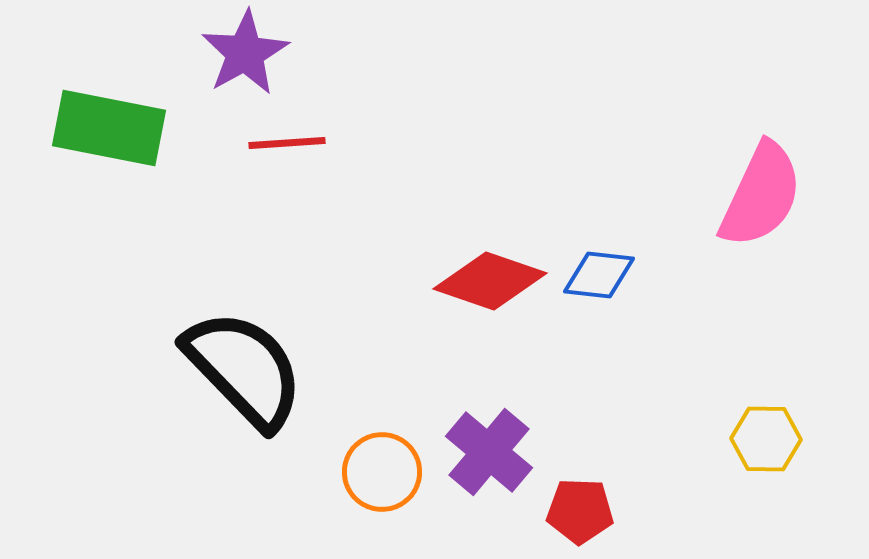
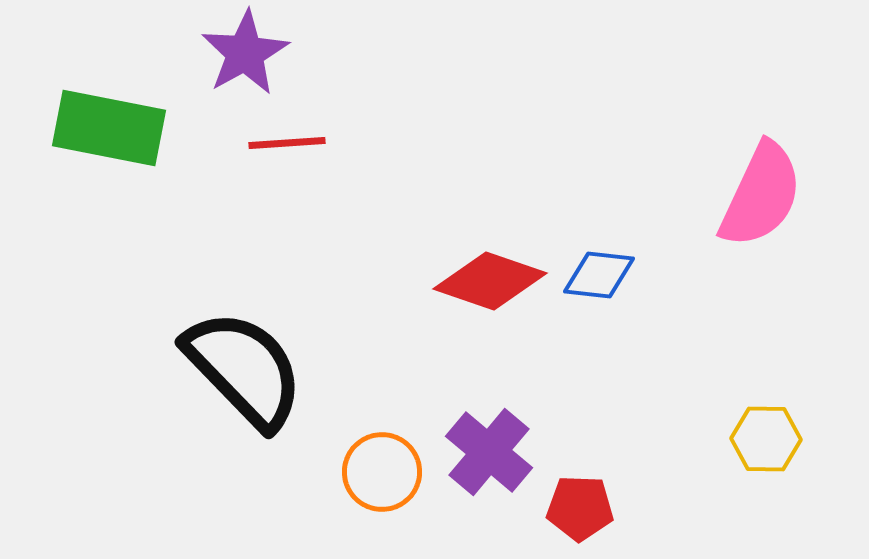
red pentagon: moved 3 px up
